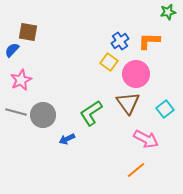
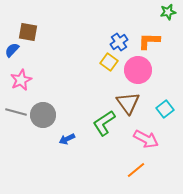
blue cross: moved 1 px left, 1 px down
pink circle: moved 2 px right, 4 px up
green L-shape: moved 13 px right, 10 px down
